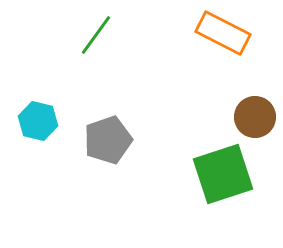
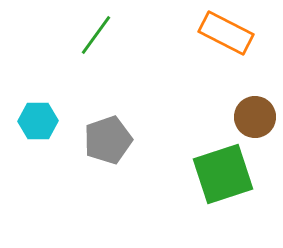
orange rectangle: moved 3 px right
cyan hexagon: rotated 15 degrees counterclockwise
